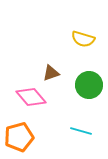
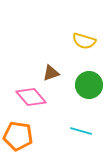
yellow semicircle: moved 1 px right, 2 px down
orange pentagon: moved 1 px left, 1 px up; rotated 24 degrees clockwise
